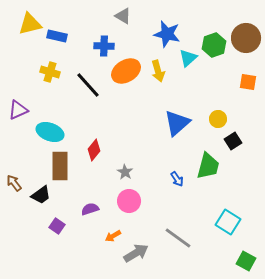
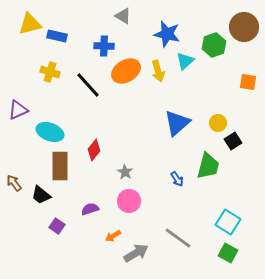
brown circle: moved 2 px left, 11 px up
cyan triangle: moved 3 px left, 3 px down
yellow circle: moved 4 px down
black trapezoid: rotated 75 degrees clockwise
green square: moved 18 px left, 8 px up
